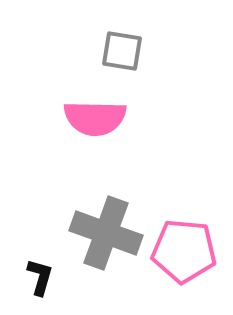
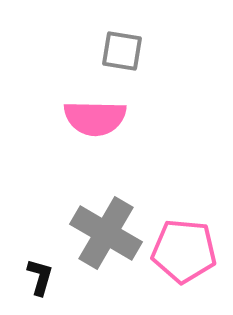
gray cross: rotated 10 degrees clockwise
